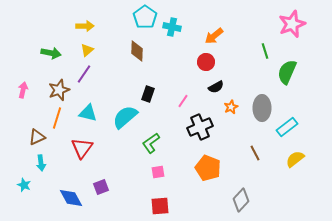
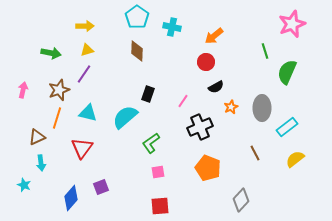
cyan pentagon: moved 8 px left
yellow triangle: rotated 24 degrees clockwise
blue diamond: rotated 70 degrees clockwise
